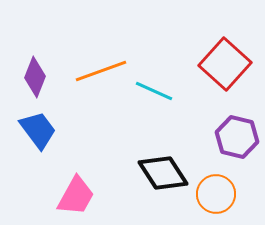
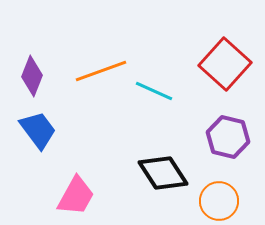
purple diamond: moved 3 px left, 1 px up
purple hexagon: moved 9 px left
orange circle: moved 3 px right, 7 px down
